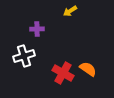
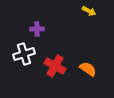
yellow arrow: moved 19 px right; rotated 120 degrees counterclockwise
white cross: moved 2 px up
red cross: moved 8 px left, 7 px up
